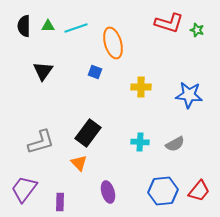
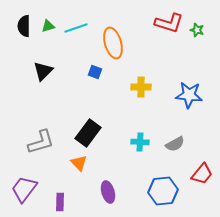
green triangle: rotated 16 degrees counterclockwise
black triangle: rotated 10 degrees clockwise
red trapezoid: moved 3 px right, 17 px up
